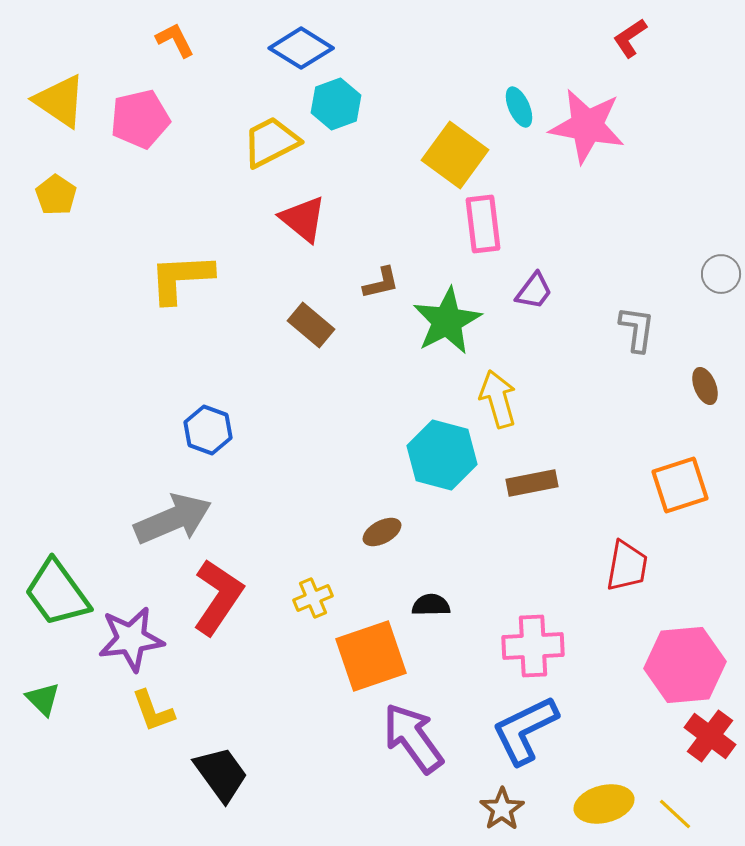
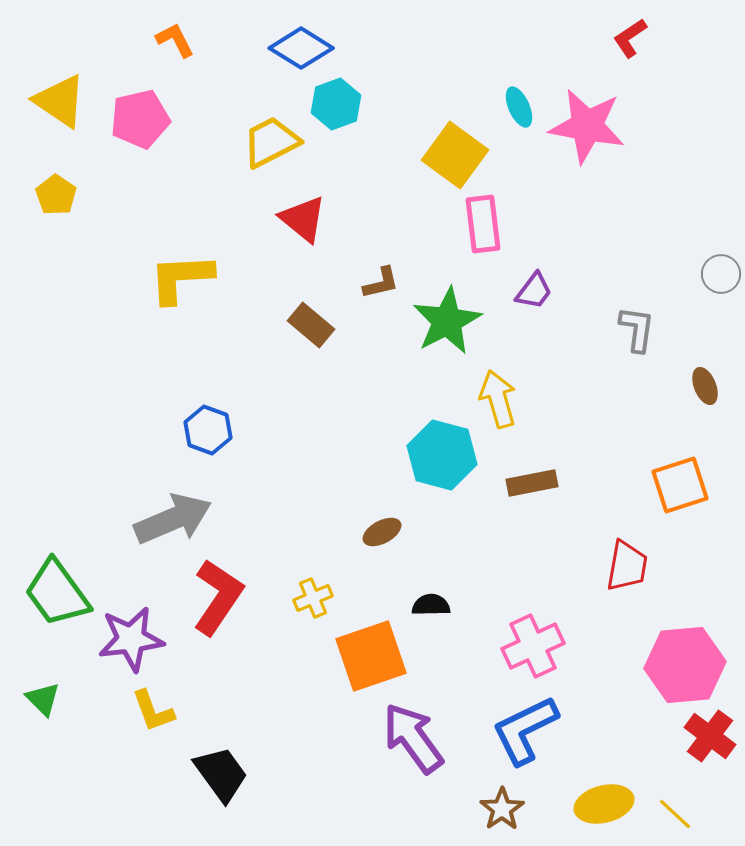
pink cross at (533, 646): rotated 22 degrees counterclockwise
